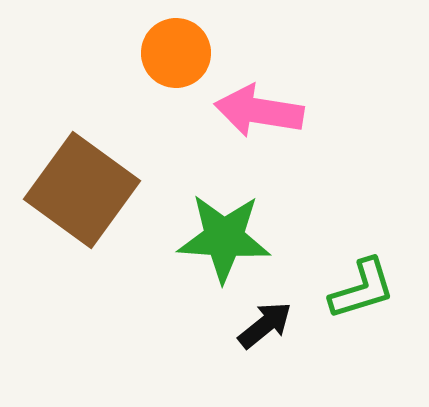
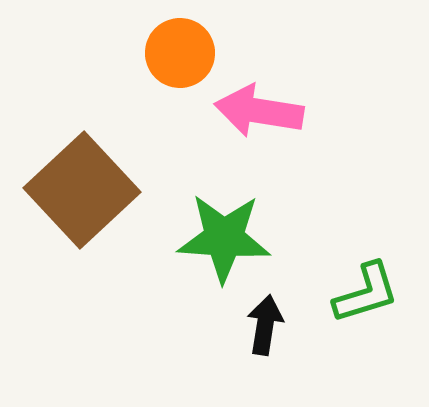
orange circle: moved 4 px right
brown square: rotated 11 degrees clockwise
green L-shape: moved 4 px right, 4 px down
black arrow: rotated 42 degrees counterclockwise
